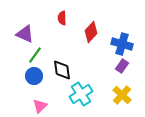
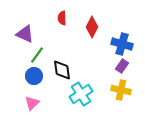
red diamond: moved 1 px right, 5 px up; rotated 15 degrees counterclockwise
green line: moved 2 px right
yellow cross: moved 1 px left, 5 px up; rotated 30 degrees counterclockwise
pink triangle: moved 8 px left, 3 px up
